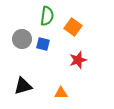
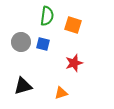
orange square: moved 2 px up; rotated 18 degrees counterclockwise
gray circle: moved 1 px left, 3 px down
red star: moved 4 px left, 3 px down
orange triangle: rotated 16 degrees counterclockwise
